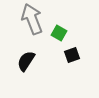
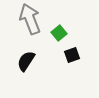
gray arrow: moved 2 px left
green square: rotated 21 degrees clockwise
